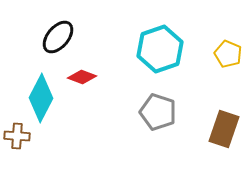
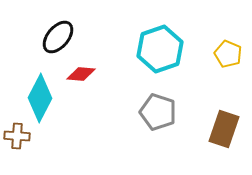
red diamond: moved 1 px left, 3 px up; rotated 16 degrees counterclockwise
cyan diamond: moved 1 px left
